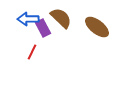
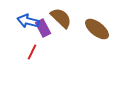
blue arrow: moved 2 px down; rotated 15 degrees clockwise
brown ellipse: moved 2 px down
